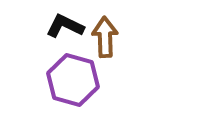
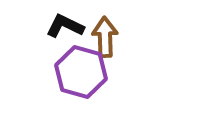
purple hexagon: moved 8 px right, 8 px up
